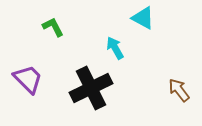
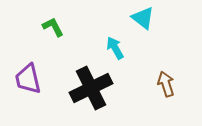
cyan triangle: rotated 10 degrees clockwise
purple trapezoid: rotated 148 degrees counterclockwise
brown arrow: moved 13 px left, 6 px up; rotated 20 degrees clockwise
